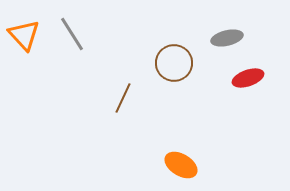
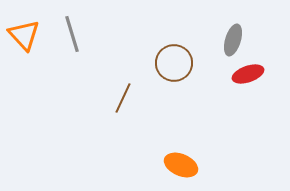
gray line: rotated 15 degrees clockwise
gray ellipse: moved 6 px right, 2 px down; rotated 60 degrees counterclockwise
red ellipse: moved 4 px up
orange ellipse: rotated 8 degrees counterclockwise
